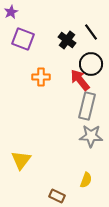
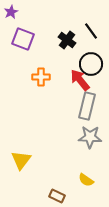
black line: moved 1 px up
gray star: moved 1 px left, 1 px down
yellow semicircle: rotated 105 degrees clockwise
